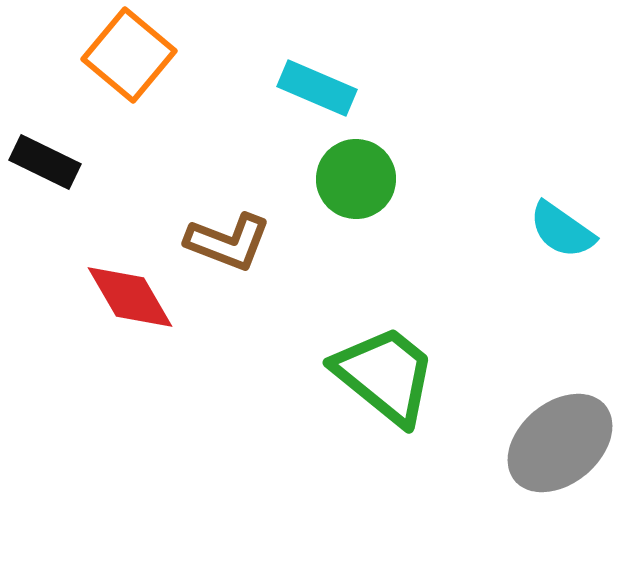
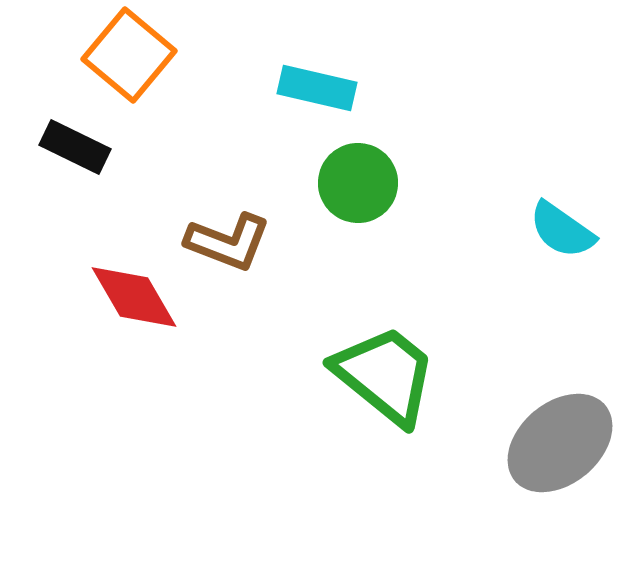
cyan rectangle: rotated 10 degrees counterclockwise
black rectangle: moved 30 px right, 15 px up
green circle: moved 2 px right, 4 px down
red diamond: moved 4 px right
